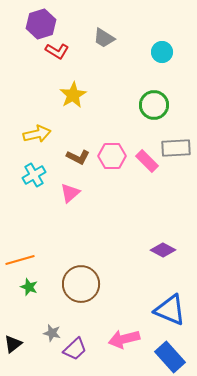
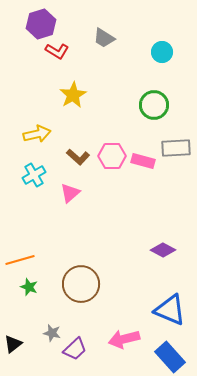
brown L-shape: rotated 15 degrees clockwise
pink rectangle: moved 4 px left; rotated 30 degrees counterclockwise
